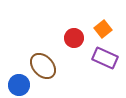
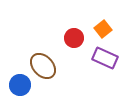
blue circle: moved 1 px right
